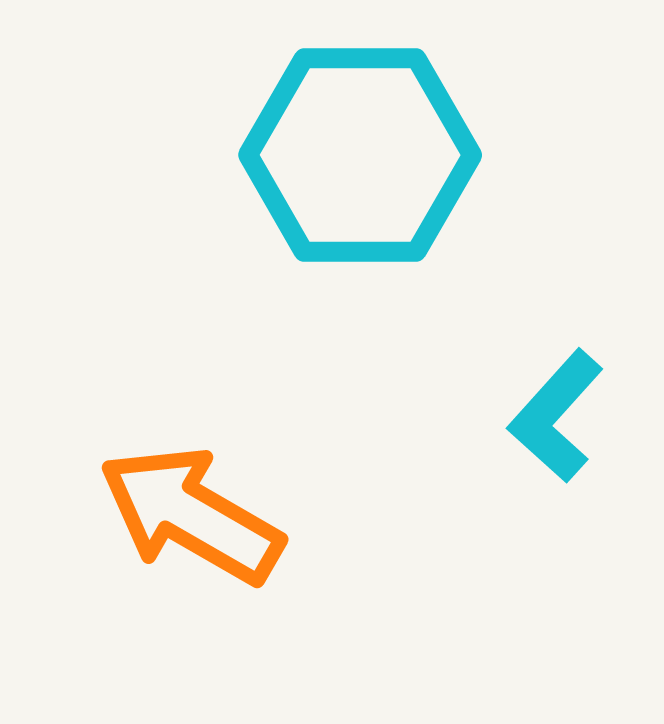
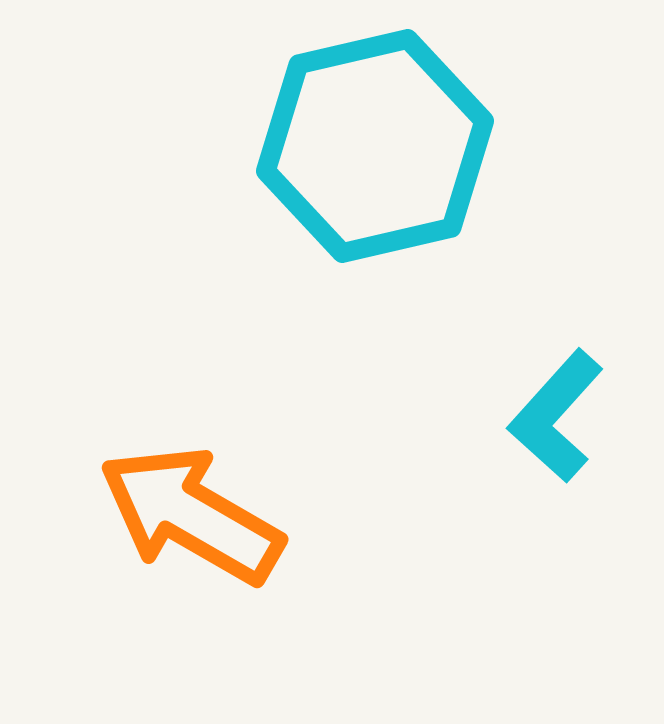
cyan hexagon: moved 15 px right, 9 px up; rotated 13 degrees counterclockwise
